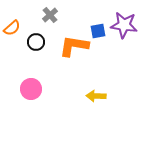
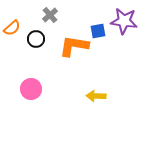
purple star: moved 4 px up
black circle: moved 3 px up
